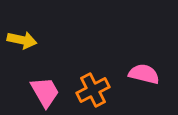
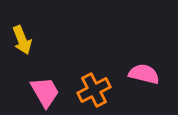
yellow arrow: rotated 56 degrees clockwise
orange cross: moved 1 px right
